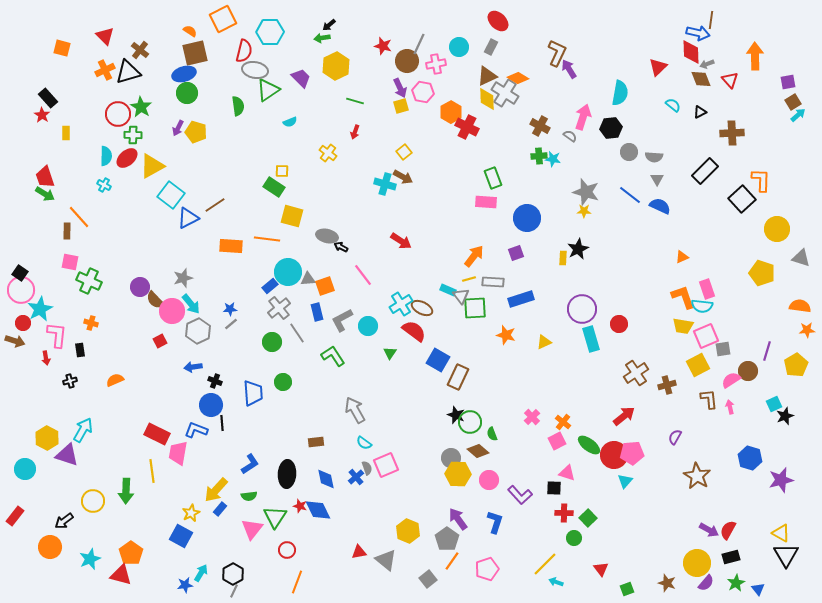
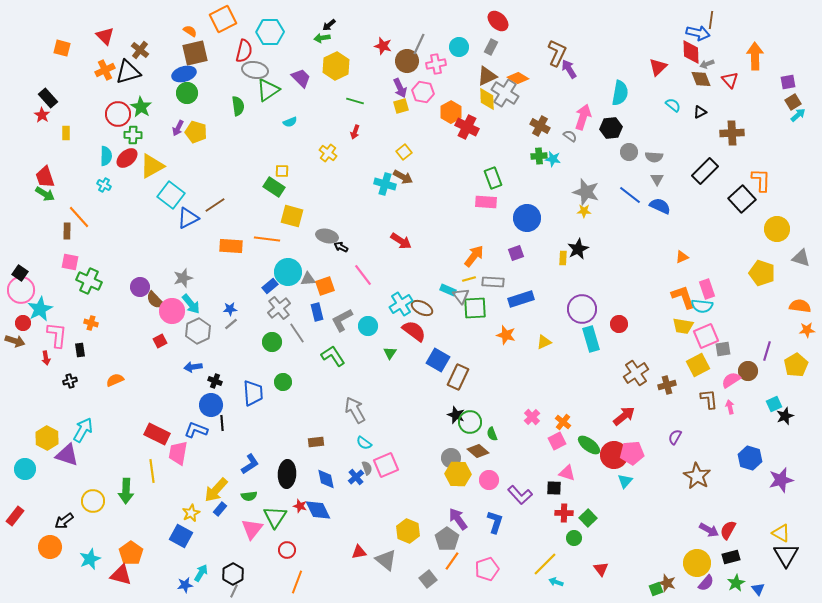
green square at (627, 589): moved 29 px right
